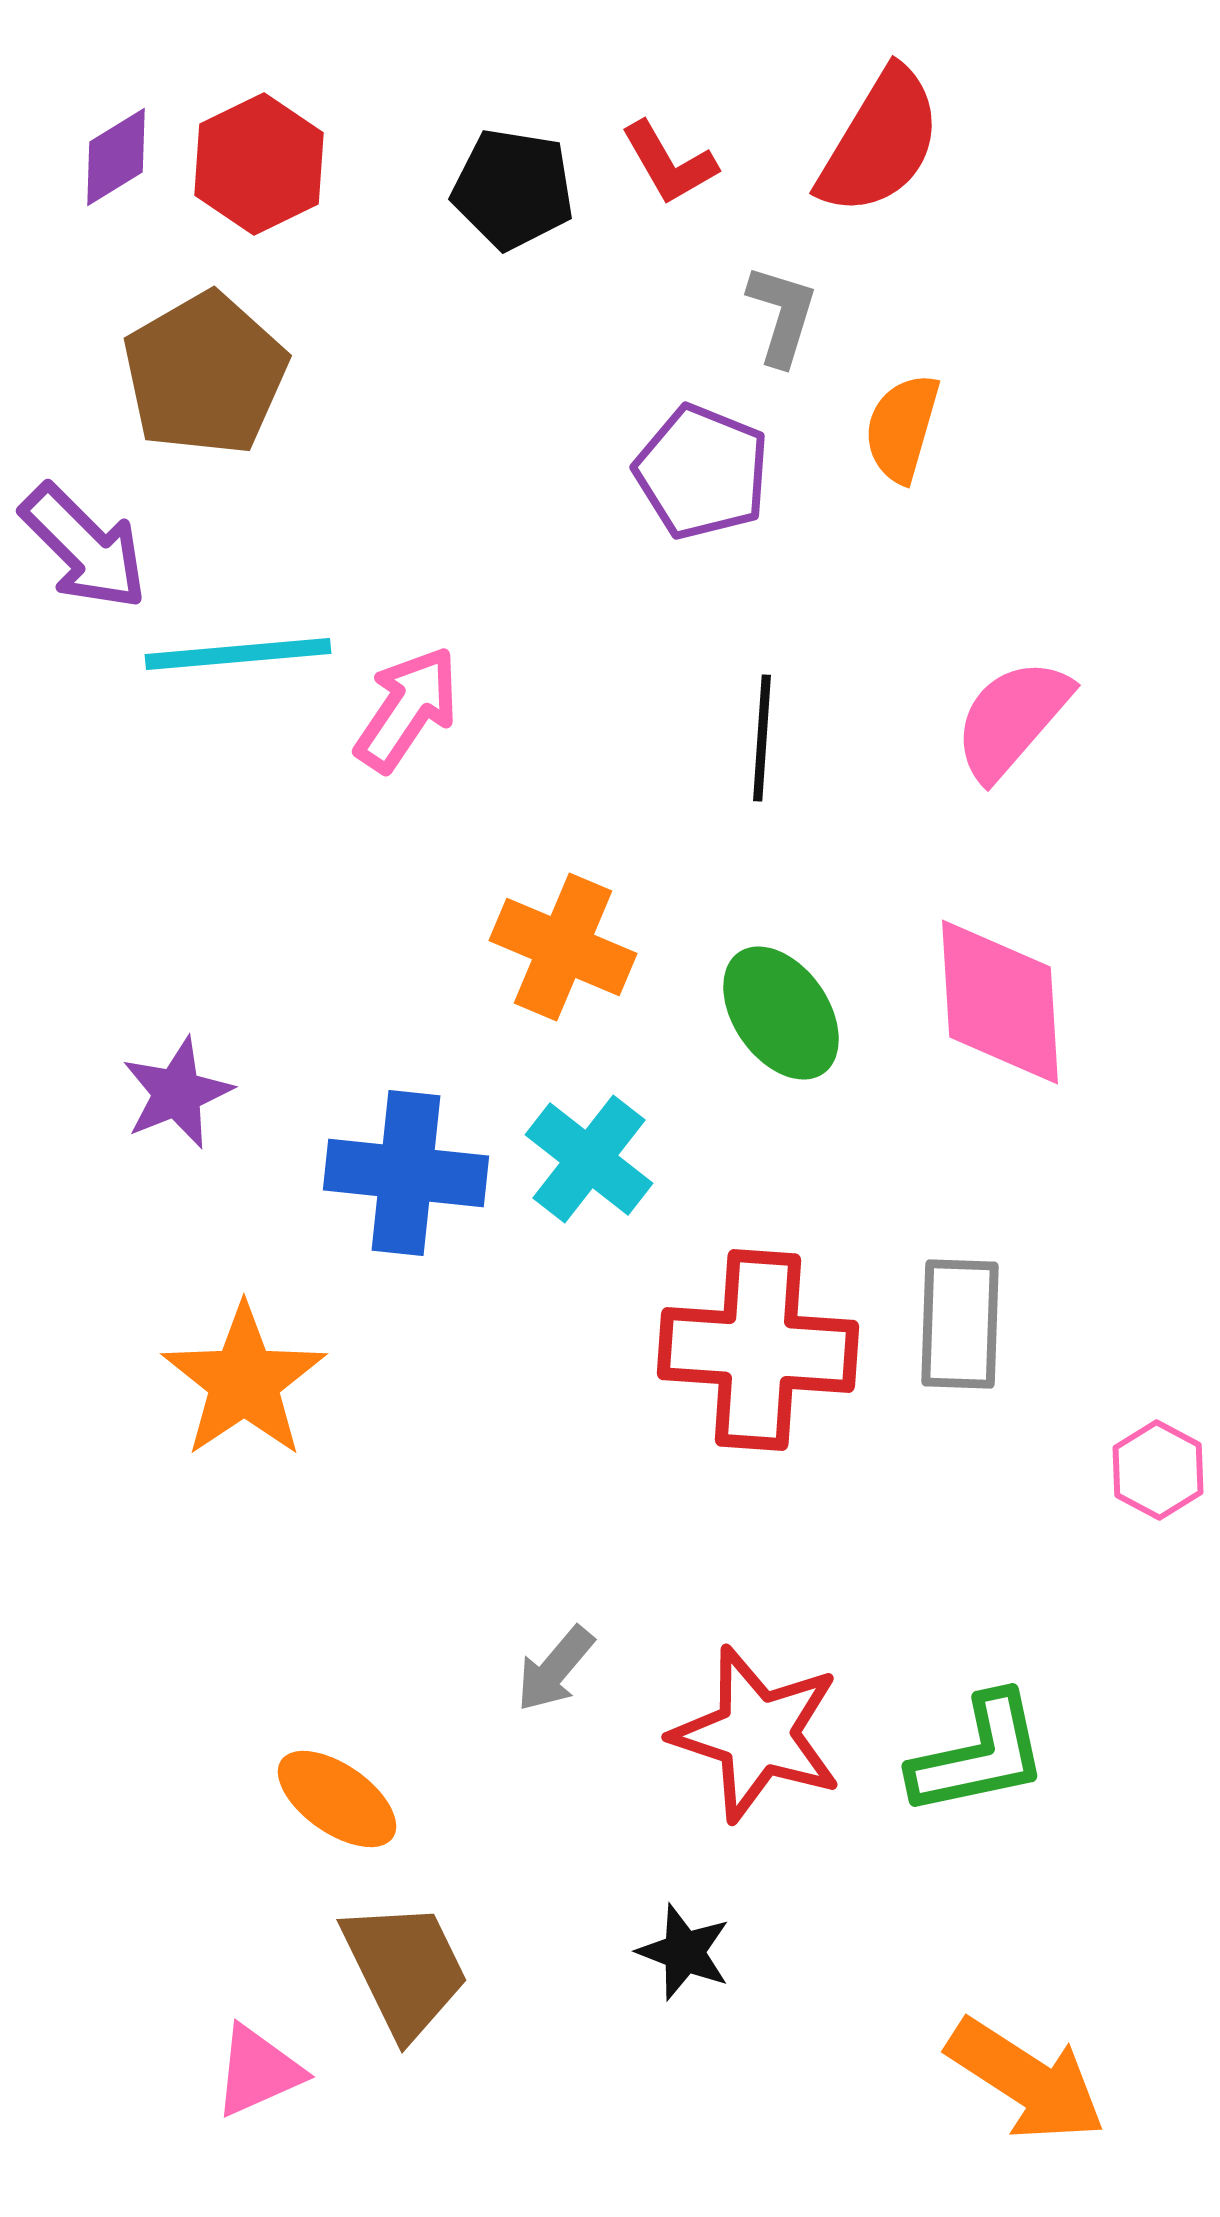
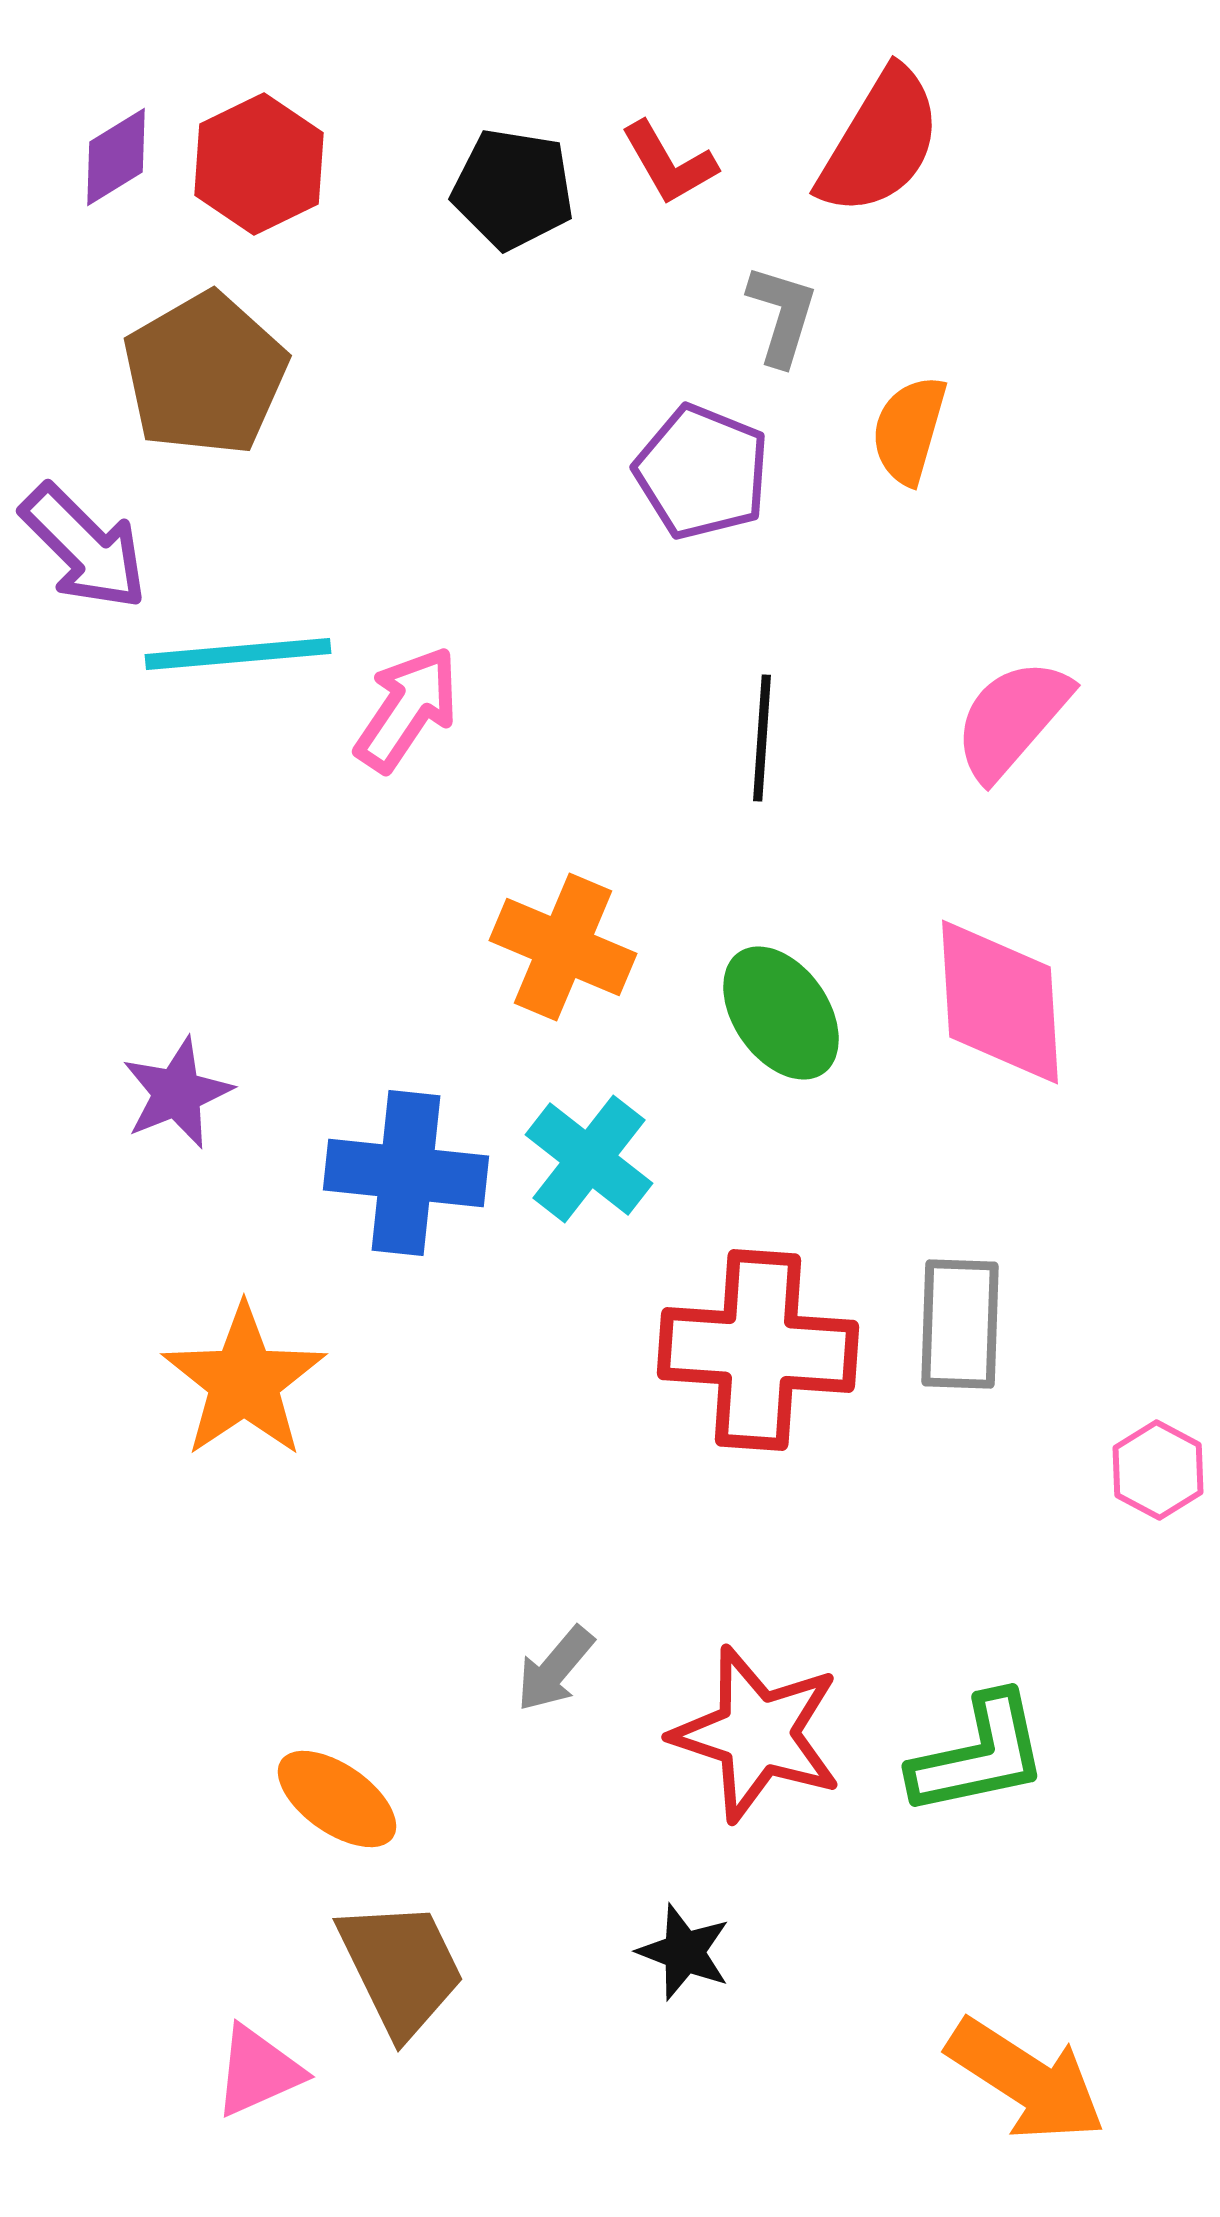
orange semicircle: moved 7 px right, 2 px down
brown trapezoid: moved 4 px left, 1 px up
